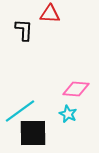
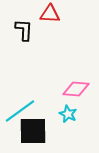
black square: moved 2 px up
